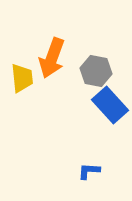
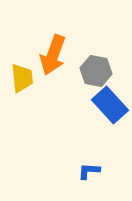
orange arrow: moved 1 px right, 3 px up
